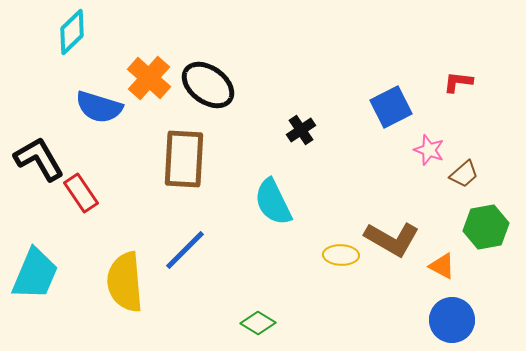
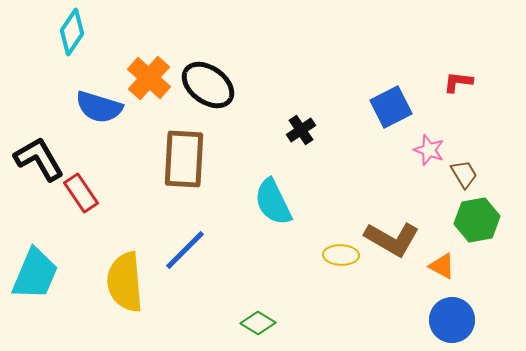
cyan diamond: rotated 12 degrees counterclockwise
brown trapezoid: rotated 80 degrees counterclockwise
green hexagon: moved 9 px left, 7 px up
